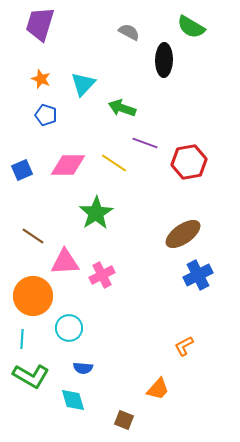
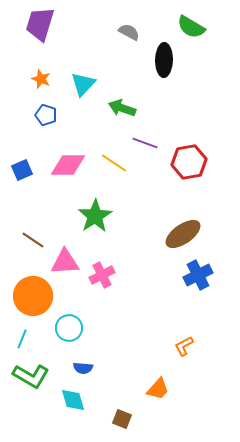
green star: moved 1 px left, 3 px down
brown line: moved 4 px down
cyan line: rotated 18 degrees clockwise
brown square: moved 2 px left, 1 px up
